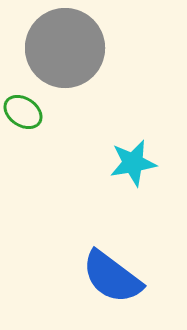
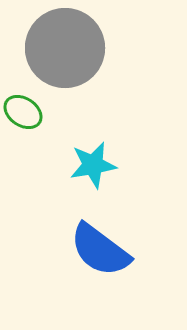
cyan star: moved 40 px left, 2 px down
blue semicircle: moved 12 px left, 27 px up
